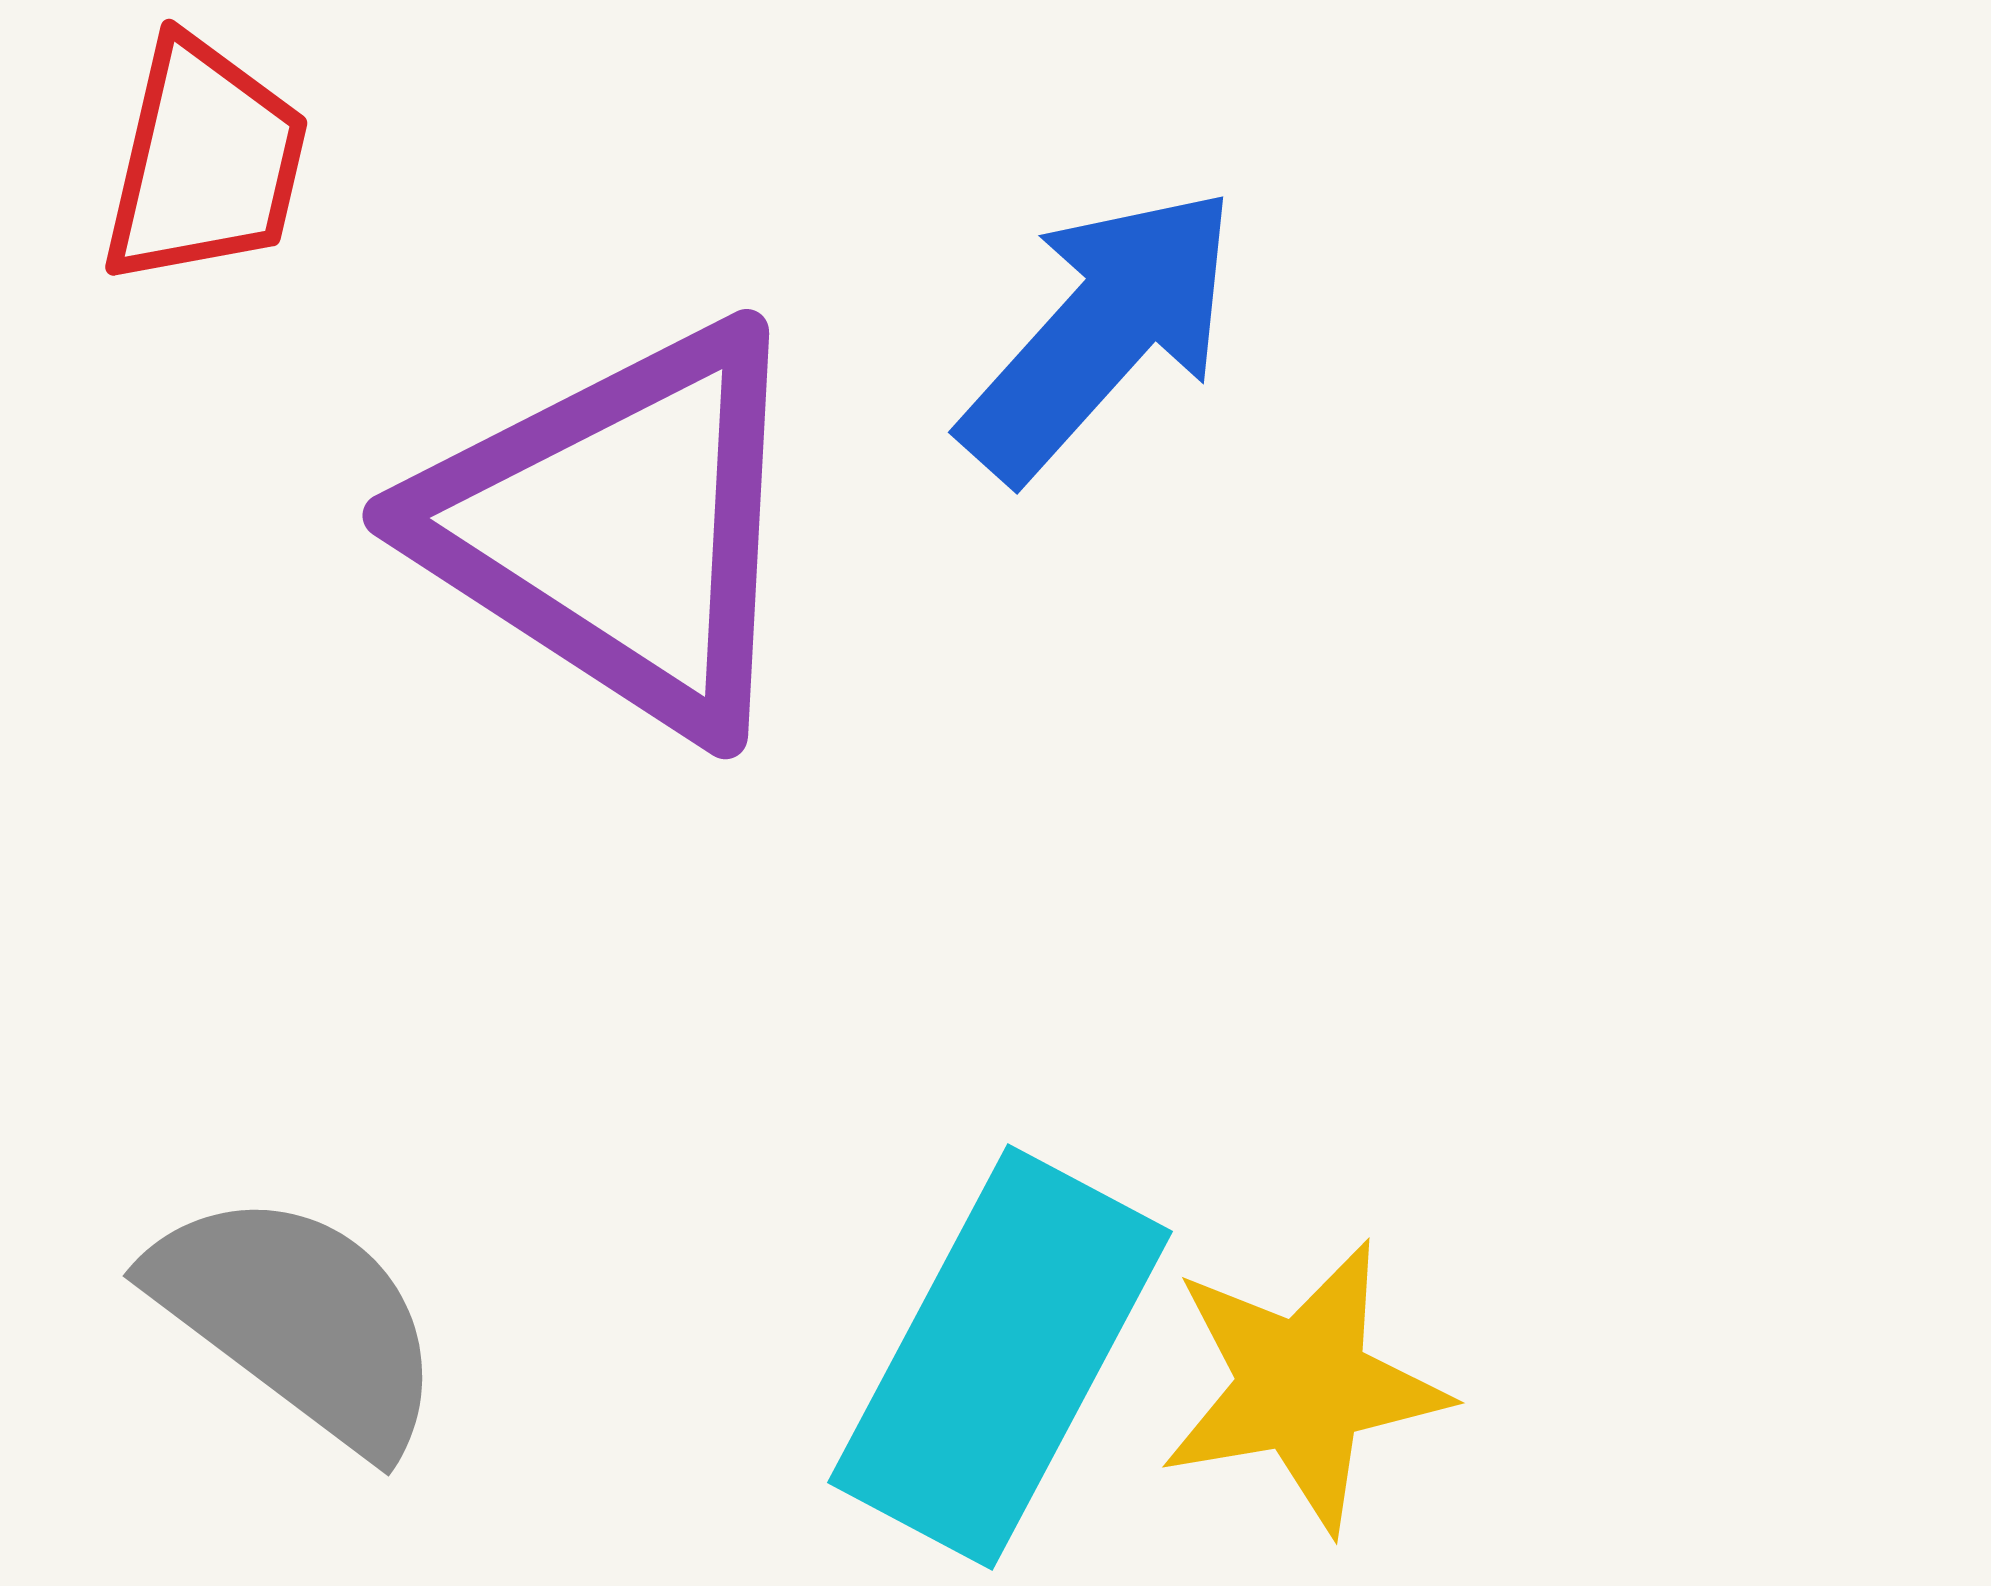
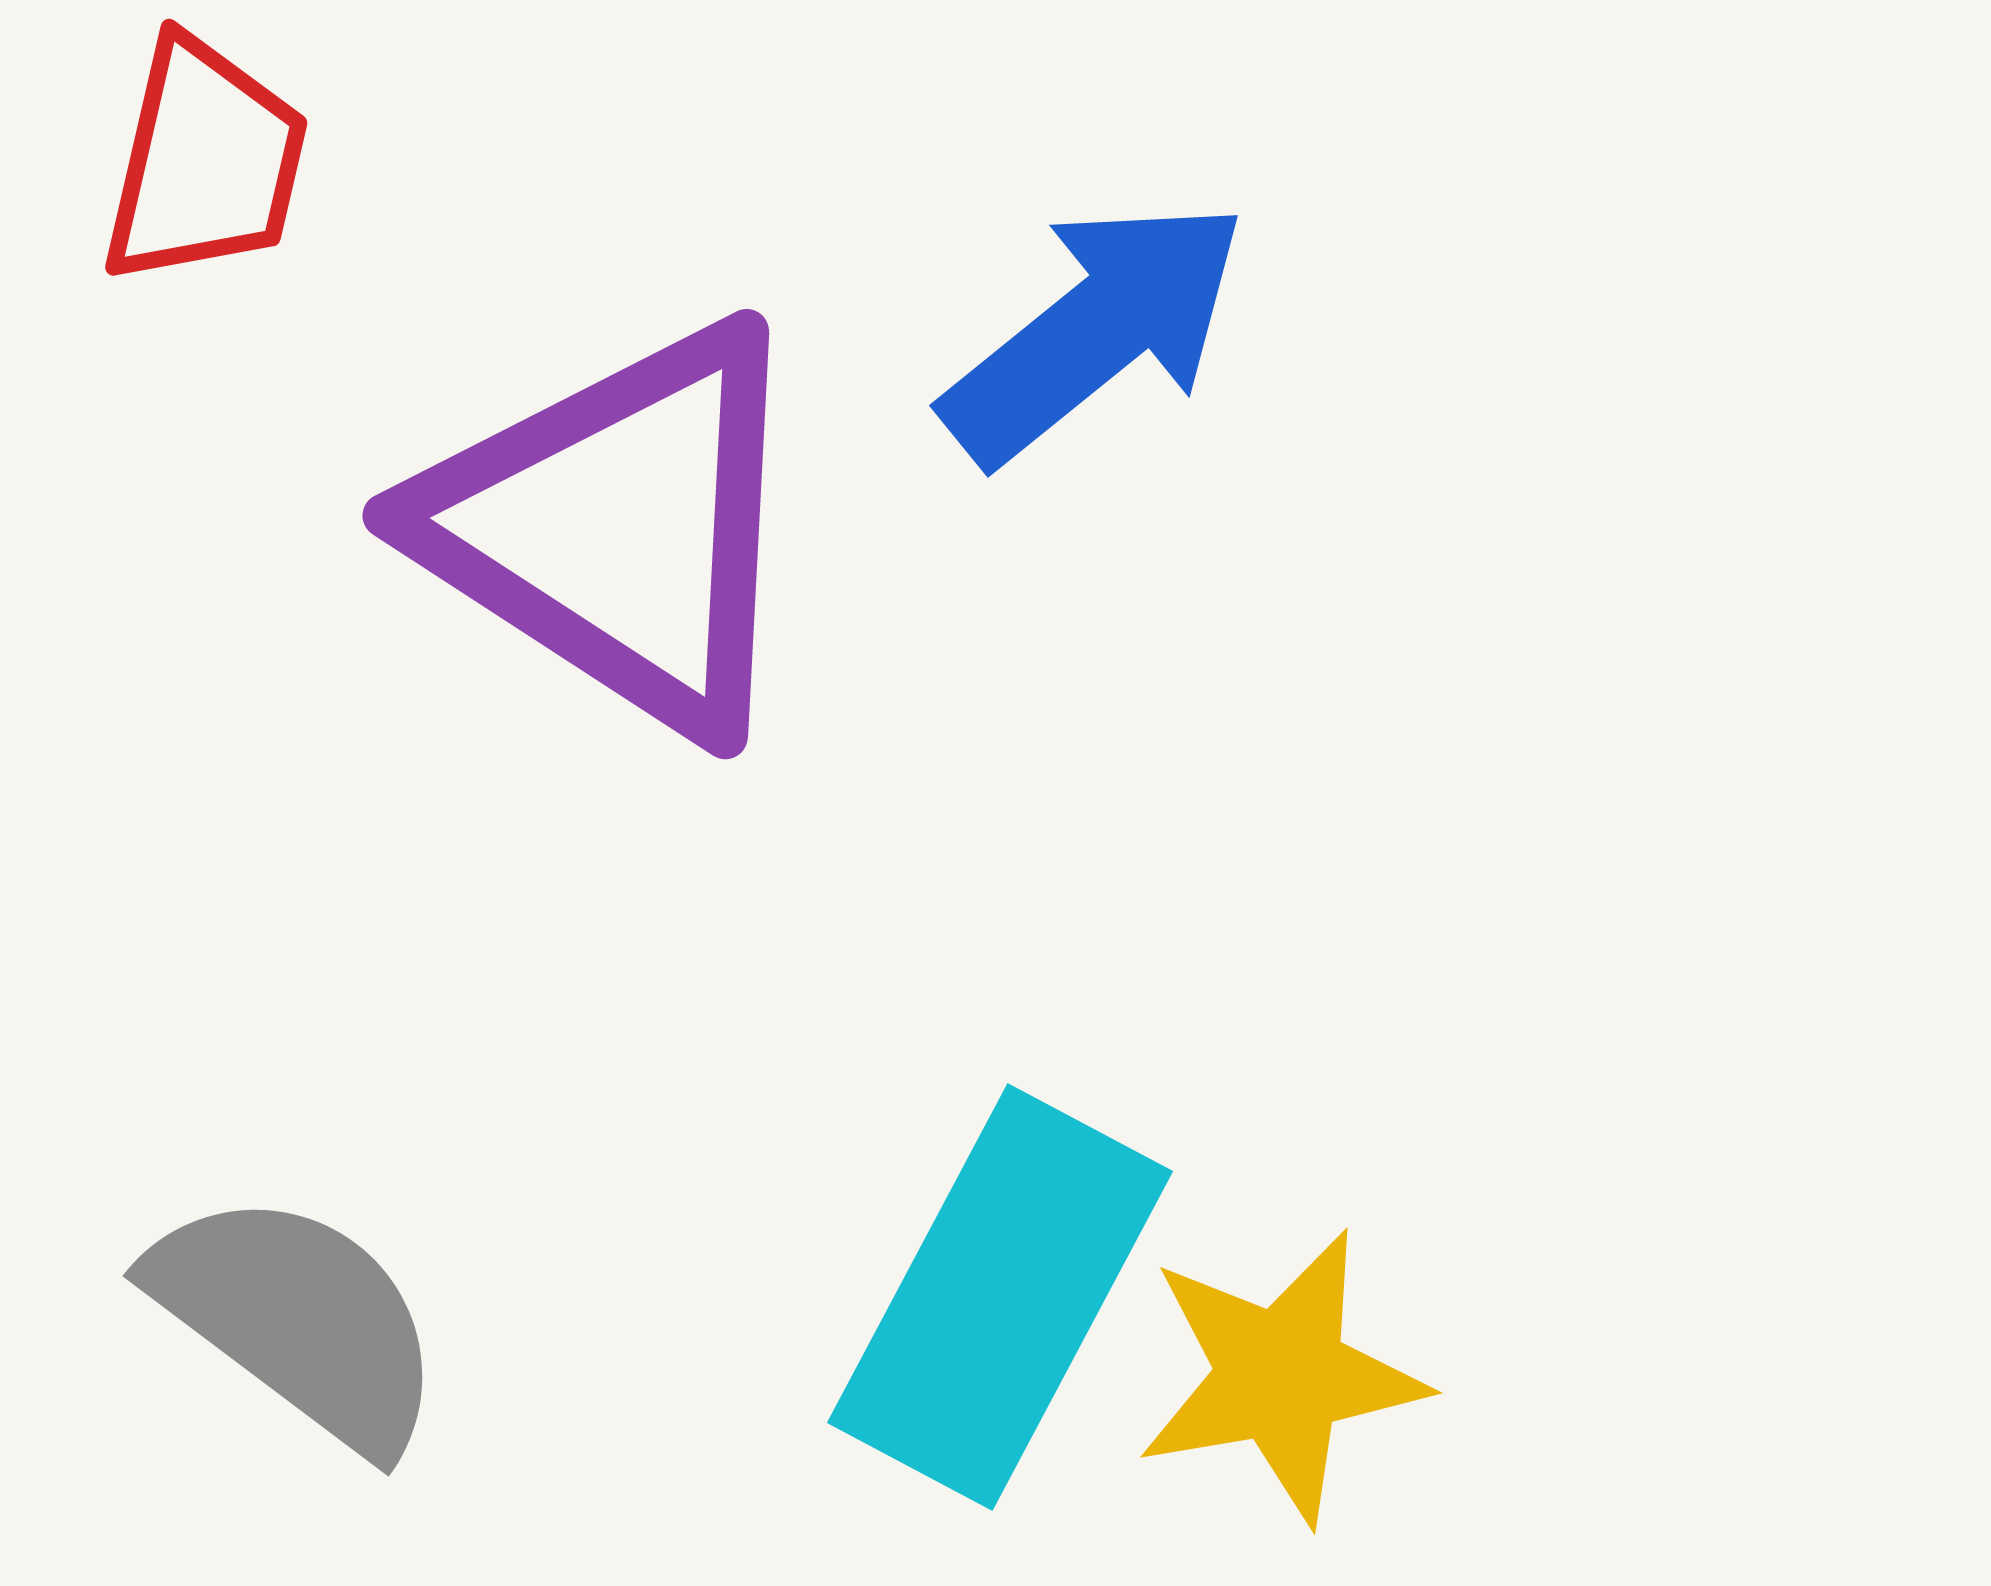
blue arrow: moved 5 px left, 2 px up; rotated 9 degrees clockwise
cyan rectangle: moved 60 px up
yellow star: moved 22 px left, 10 px up
